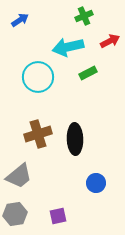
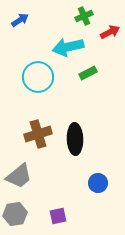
red arrow: moved 9 px up
blue circle: moved 2 px right
